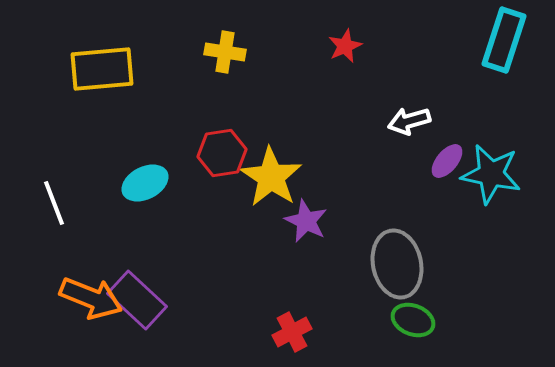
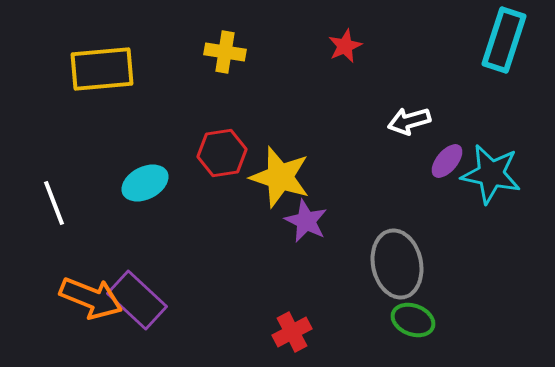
yellow star: moved 9 px right; rotated 16 degrees counterclockwise
